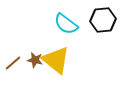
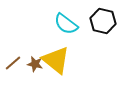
black hexagon: moved 1 px down; rotated 20 degrees clockwise
brown star: moved 4 px down
